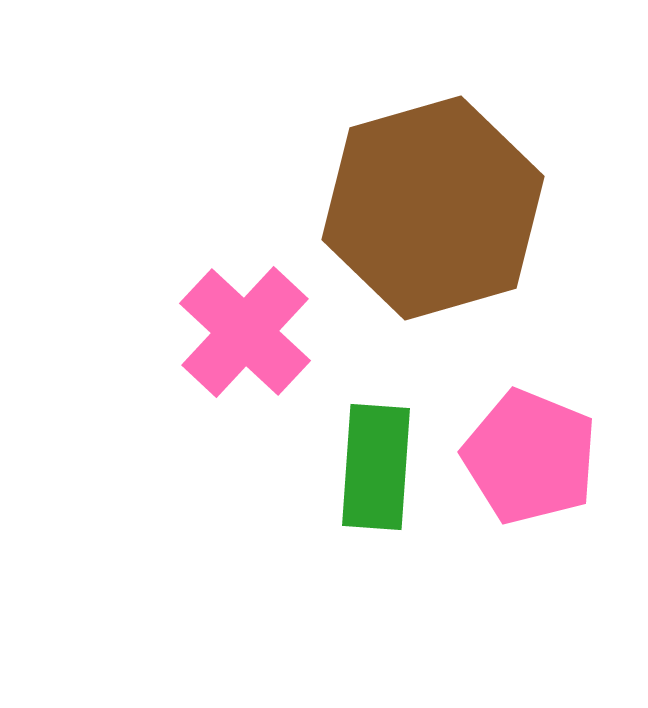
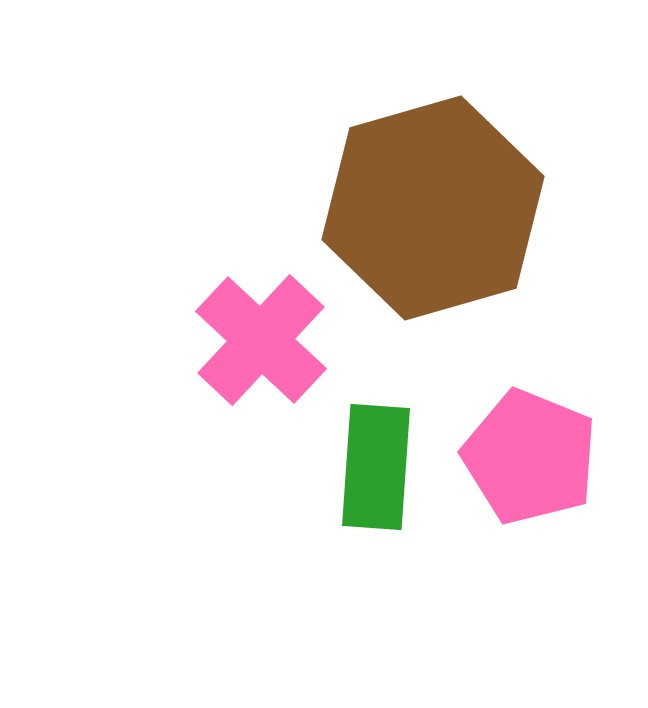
pink cross: moved 16 px right, 8 px down
